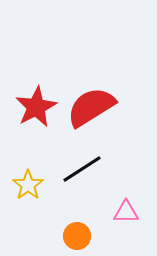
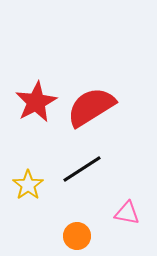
red star: moved 5 px up
pink triangle: moved 1 px right, 1 px down; rotated 12 degrees clockwise
